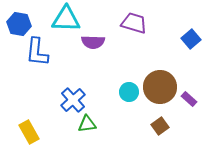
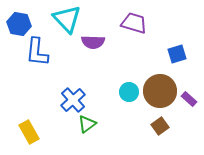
cyan triangle: moved 1 px right; rotated 44 degrees clockwise
blue square: moved 14 px left, 15 px down; rotated 24 degrees clockwise
brown circle: moved 4 px down
green triangle: rotated 30 degrees counterclockwise
